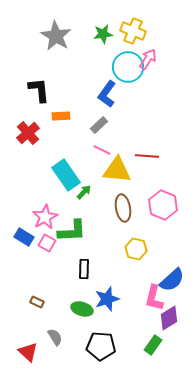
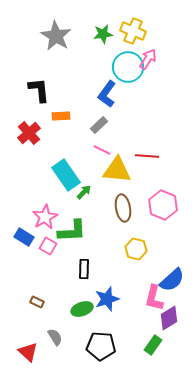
red cross: moved 1 px right
pink square: moved 1 px right, 3 px down
green ellipse: rotated 35 degrees counterclockwise
